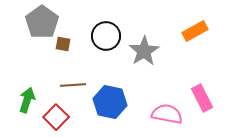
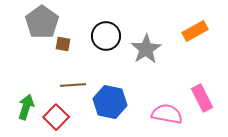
gray star: moved 2 px right, 2 px up
green arrow: moved 1 px left, 7 px down
